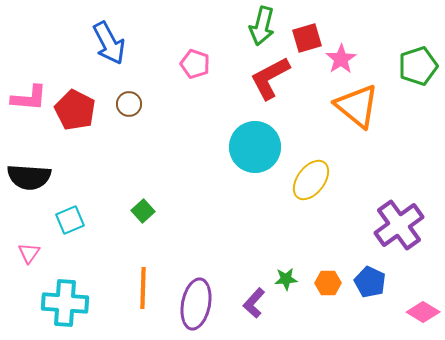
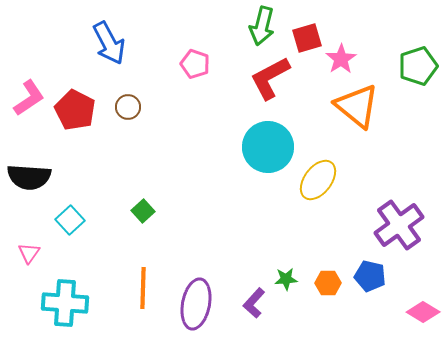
pink L-shape: rotated 39 degrees counterclockwise
brown circle: moved 1 px left, 3 px down
cyan circle: moved 13 px right
yellow ellipse: moved 7 px right
cyan square: rotated 20 degrees counterclockwise
blue pentagon: moved 6 px up; rotated 12 degrees counterclockwise
